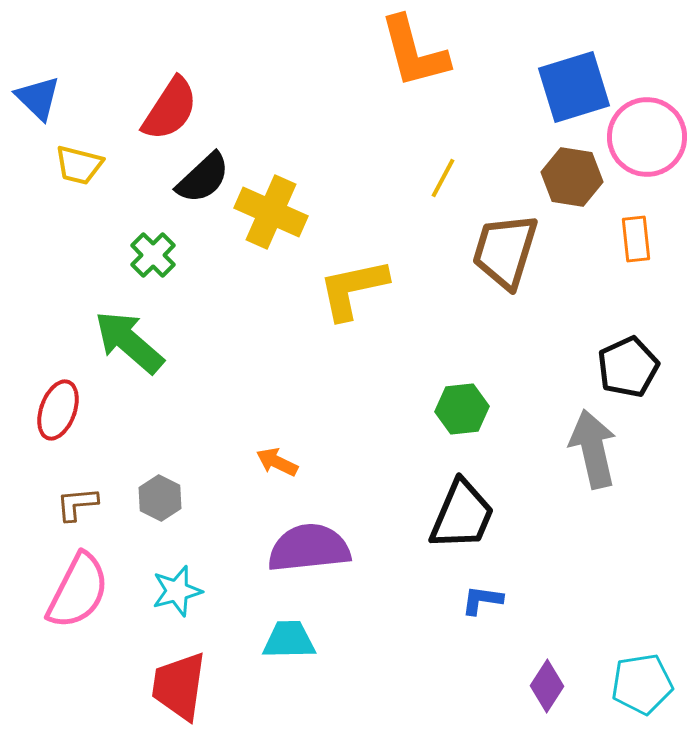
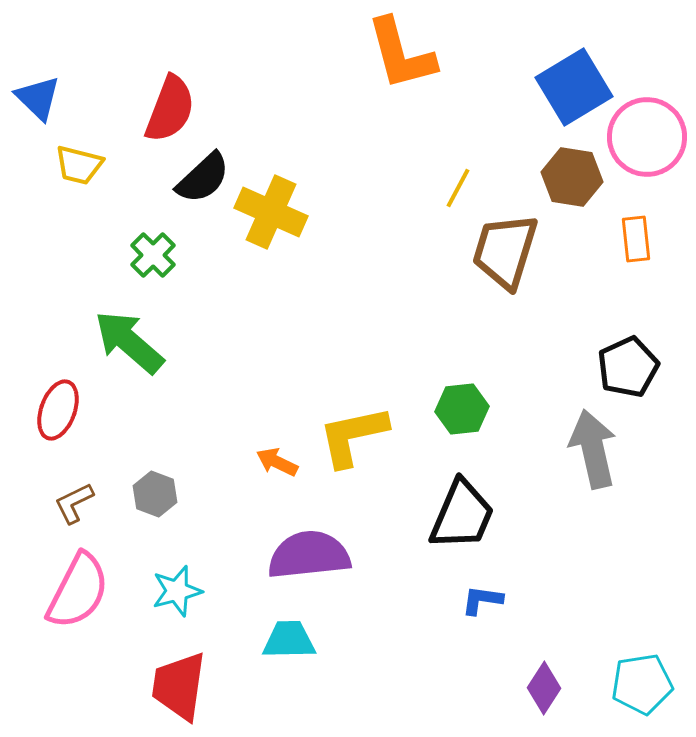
orange L-shape: moved 13 px left, 2 px down
blue square: rotated 14 degrees counterclockwise
red semicircle: rotated 12 degrees counterclockwise
yellow line: moved 15 px right, 10 px down
yellow L-shape: moved 147 px down
gray hexagon: moved 5 px left, 4 px up; rotated 6 degrees counterclockwise
brown L-shape: moved 3 px left, 1 px up; rotated 21 degrees counterclockwise
purple semicircle: moved 7 px down
purple diamond: moved 3 px left, 2 px down
